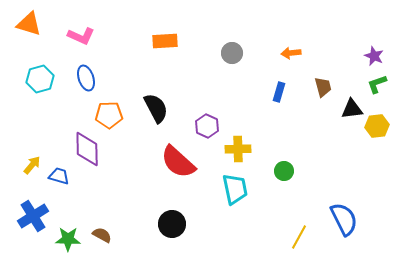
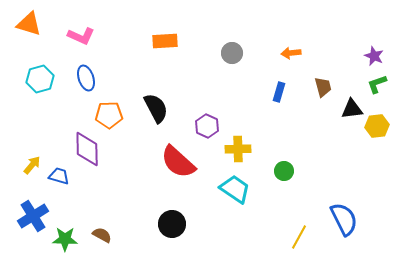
cyan trapezoid: rotated 44 degrees counterclockwise
green star: moved 3 px left
